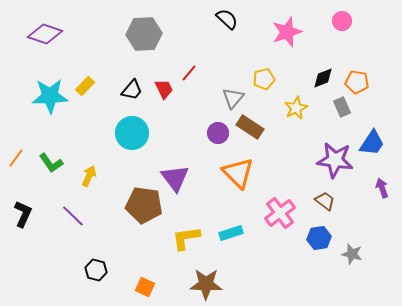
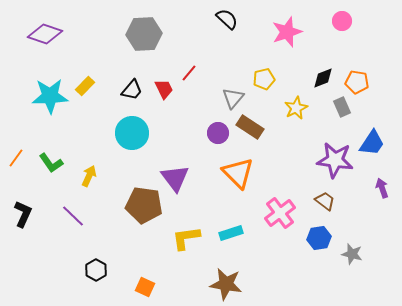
black hexagon: rotated 15 degrees clockwise
brown star: moved 20 px right; rotated 8 degrees clockwise
